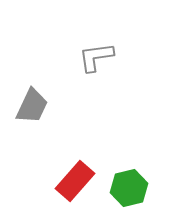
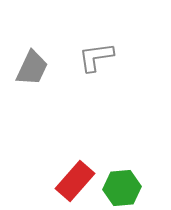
gray trapezoid: moved 38 px up
green hexagon: moved 7 px left; rotated 9 degrees clockwise
